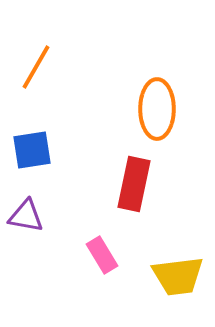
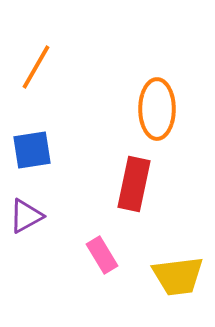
purple triangle: rotated 39 degrees counterclockwise
